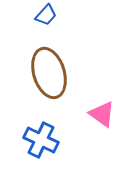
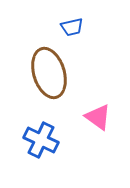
blue trapezoid: moved 26 px right, 12 px down; rotated 35 degrees clockwise
pink triangle: moved 4 px left, 3 px down
